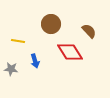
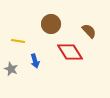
gray star: rotated 16 degrees clockwise
